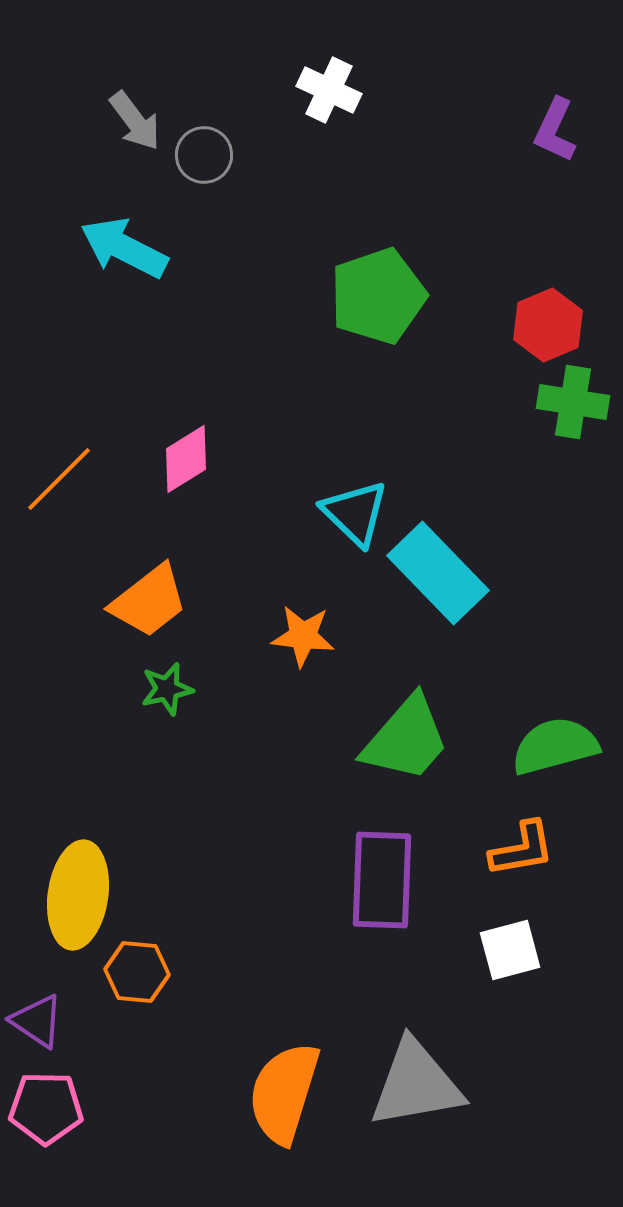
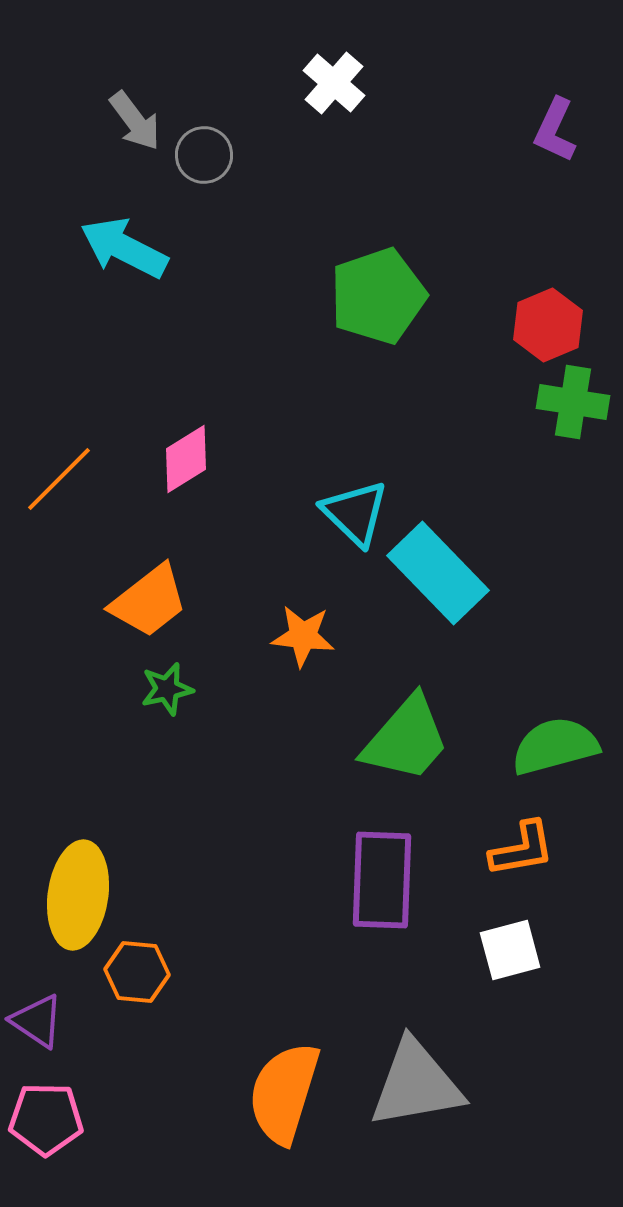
white cross: moved 5 px right, 7 px up; rotated 16 degrees clockwise
pink pentagon: moved 11 px down
